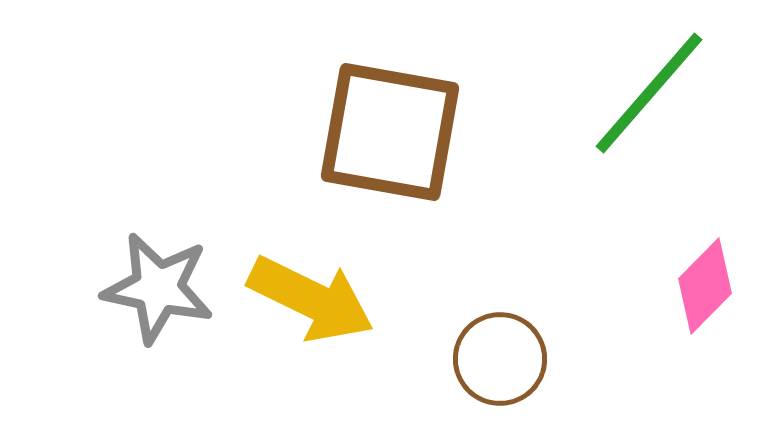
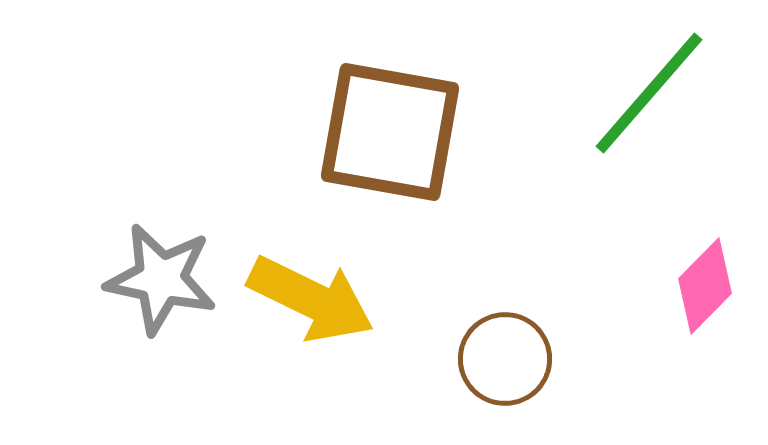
gray star: moved 3 px right, 9 px up
brown circle: moved 5 px right
